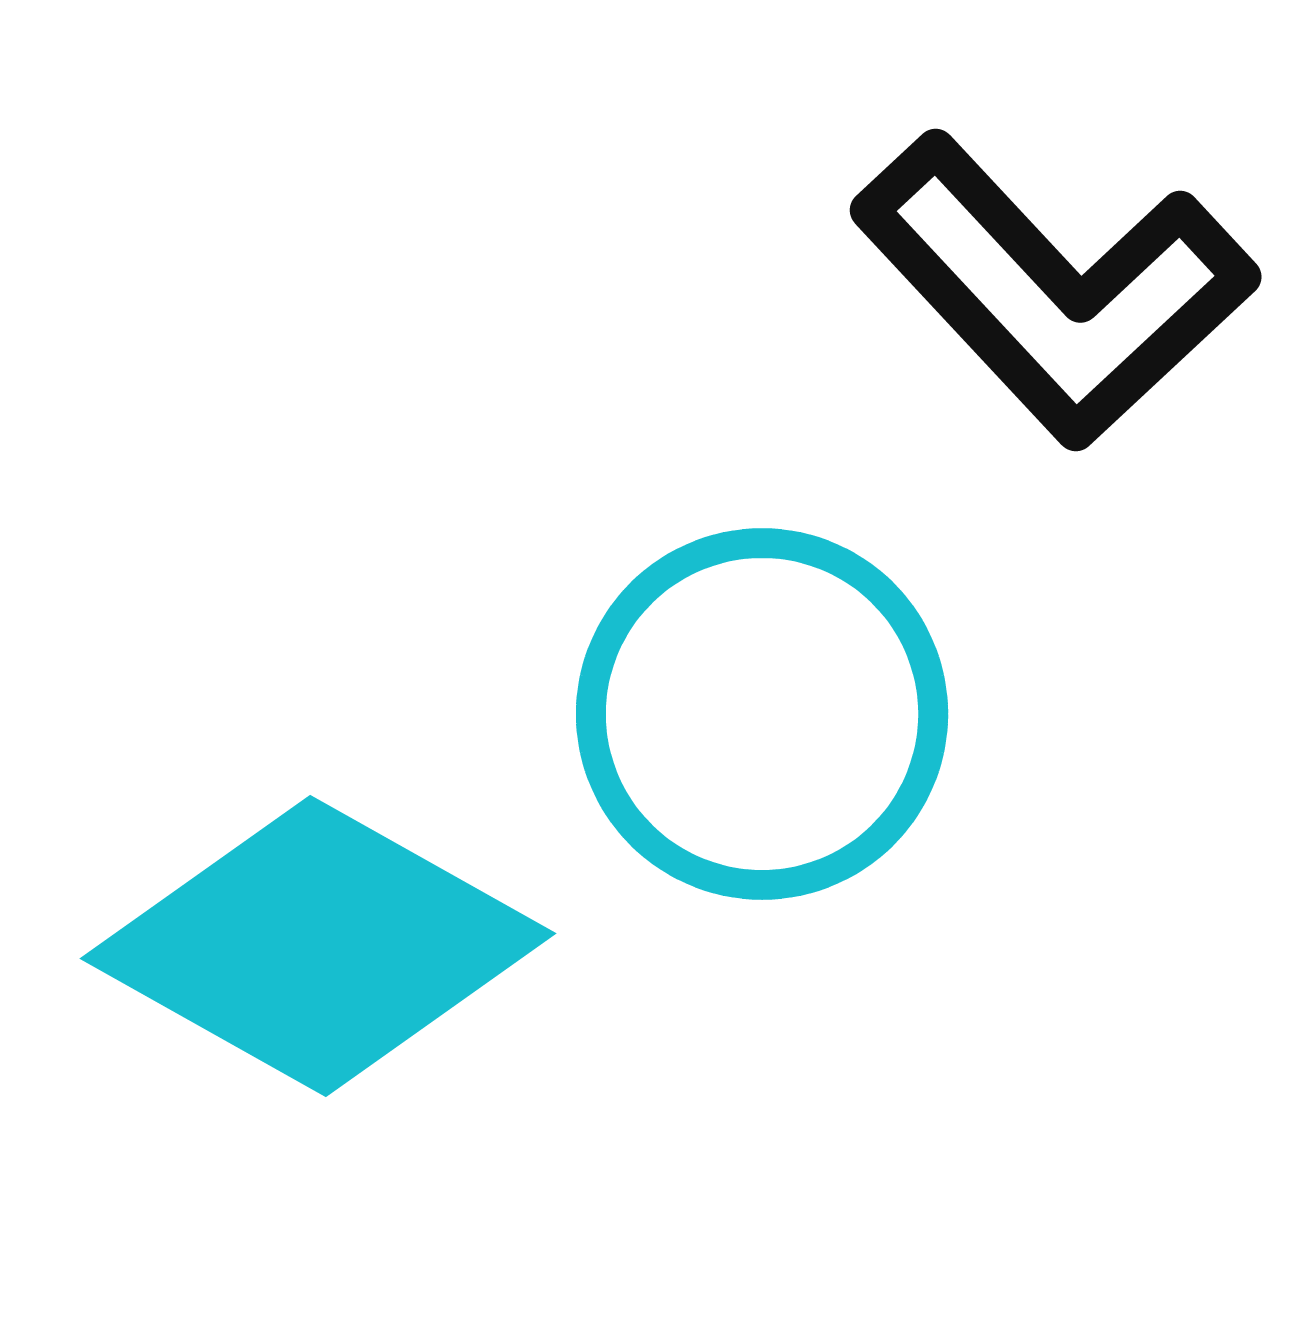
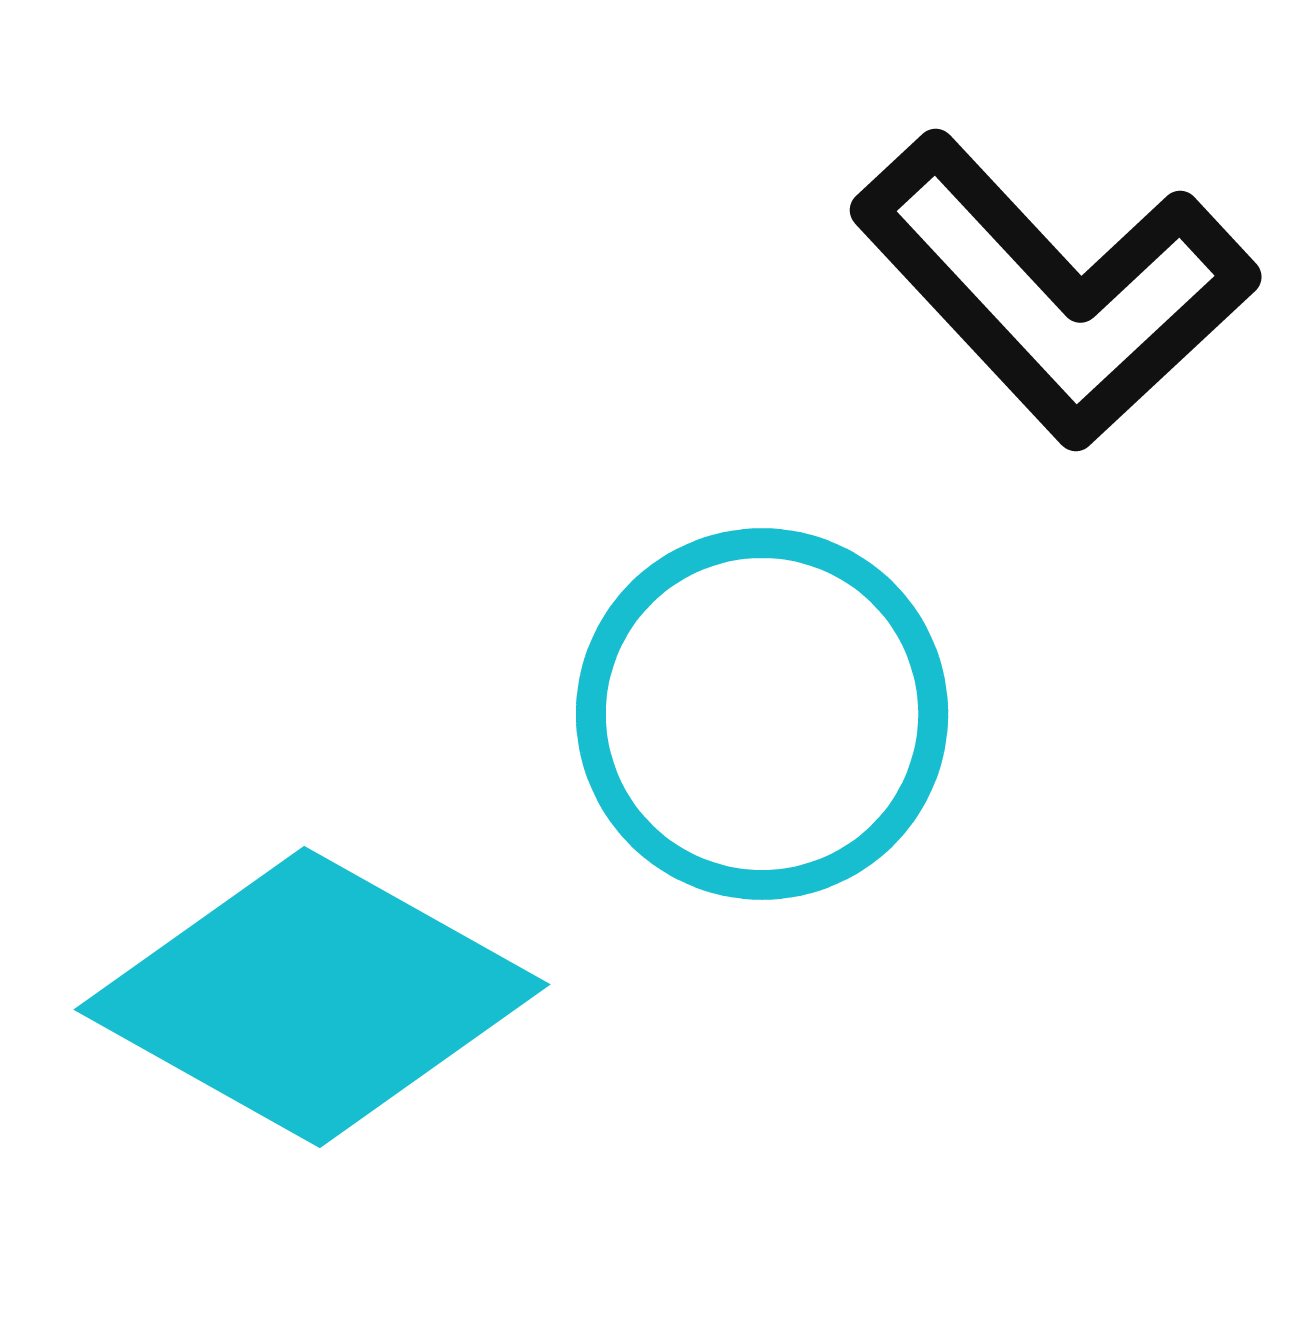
cyan diamond: moved 6 px left, 51 px down
